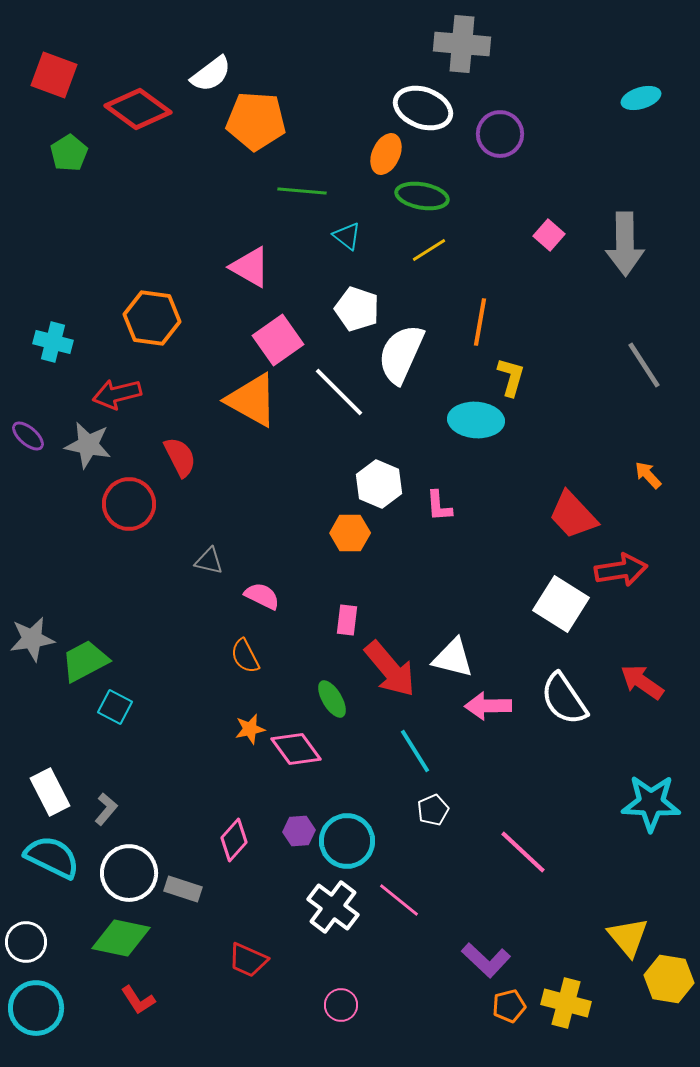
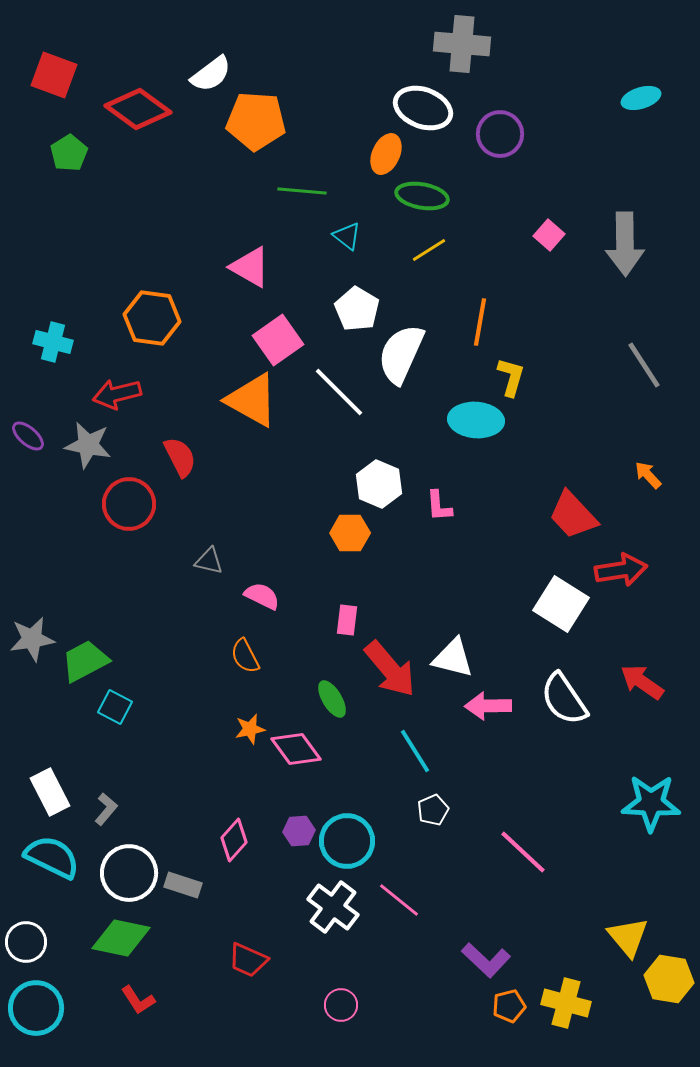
white pentagon at (357, 309): rotated 12 degrees clockwise
gray rectangle at (183, 889): moved 4 px up
